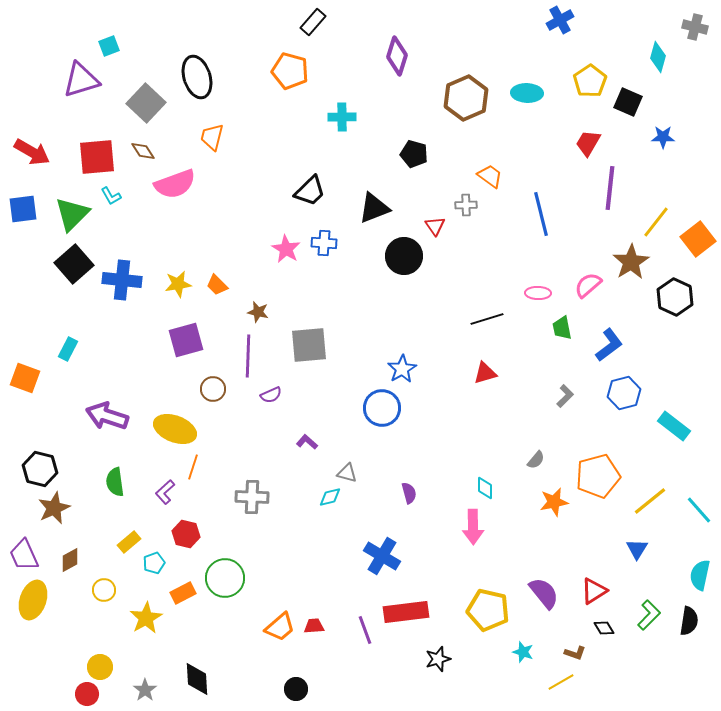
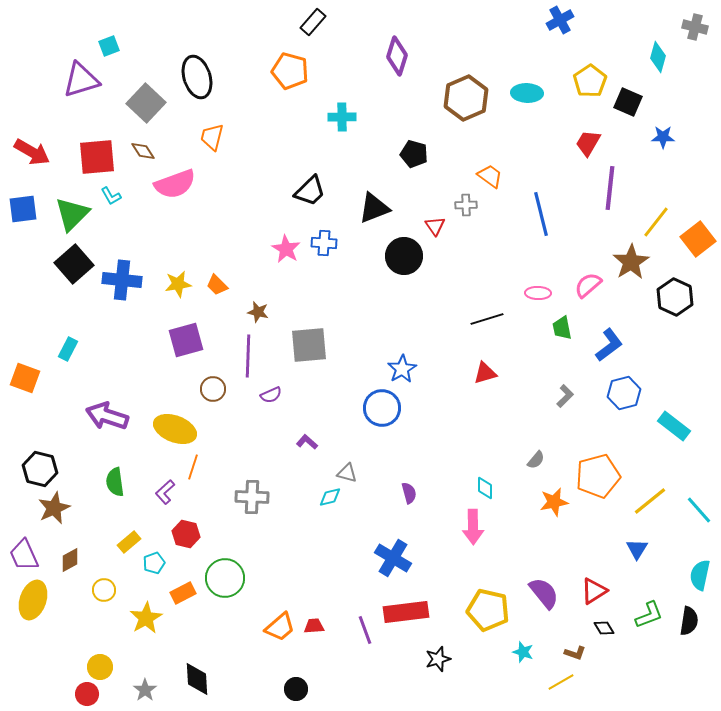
blue cross at (382, 556): moved 11 px right, 2 px down
green L-shape at (649, 615): rotated 24 degrees clockwise
